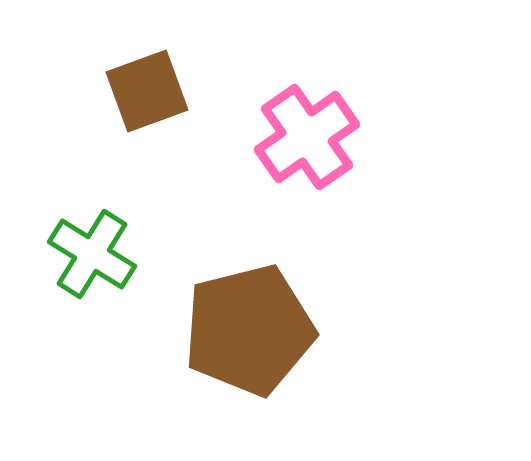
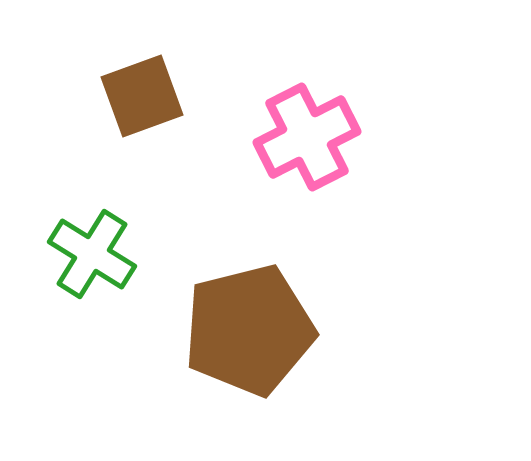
brown square: moved 5 px left, 5 px down
pink cross: rotated 8 degrees clockwise
